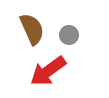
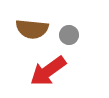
brown semicircle: rotated 120 degrees clockwise
